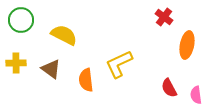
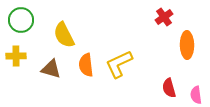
red cross: rotated 18 degrees clockwise
yellow semicircle: rotated 144 degrees counterclockwise
orange ellipse: rotated 12 degrees counterclockwise
yellow cross: moved 7 px up
brown triangle: rotated 20 degrees counterclockwise
orange semicircle: moved 15 px up
red semicircle: rotated 12 degrees clockwise
